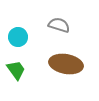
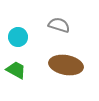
brown ellipse: moved 1 px down
green trapezoid: rotated 25 degrees counterclockwise
